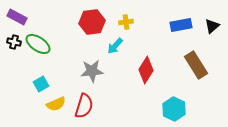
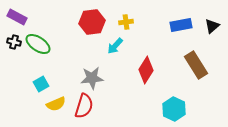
gray star: moved 7 px down
